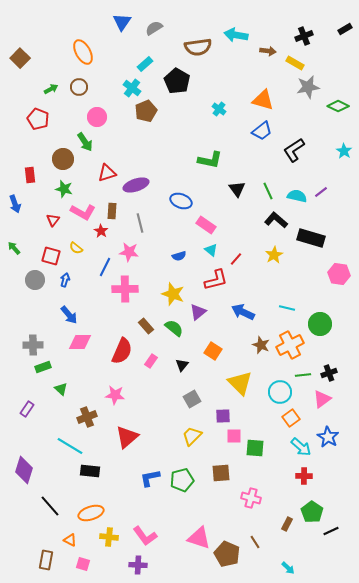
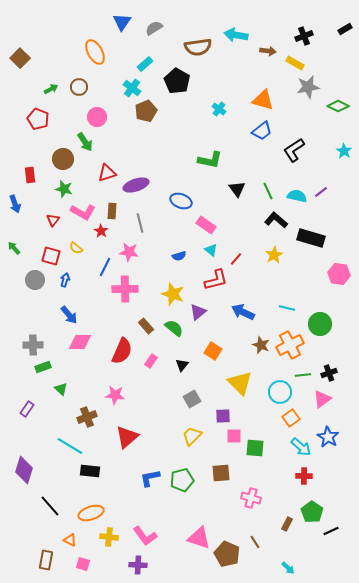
orange ellipse at (83, 52): moved 12 px right
